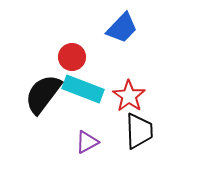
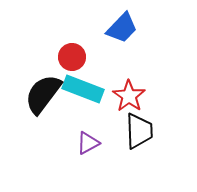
purple triangle: moved 1 px right, 1 px down
